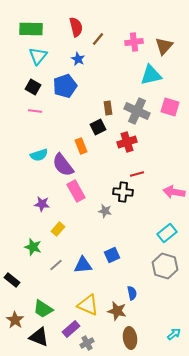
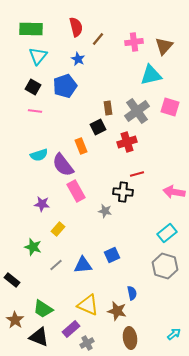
gray cross at (137, 111): rotated 30 degrees clockwise
